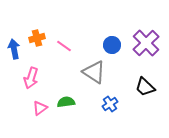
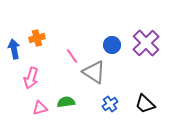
pink line: moved 8 px right, 10 px down; rotated 21 degrees clockwise
black trapezoid: moved 17 px down
pink triangle: rotated 21 degrees clockwise
